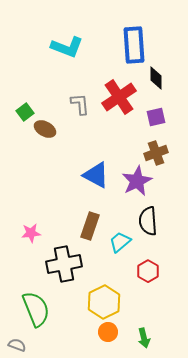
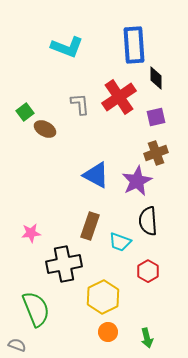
cyan trapezoid: rotated 120 degrees counterclockwise
yellow hexagon: moved 1 px left, 5 px up
green arrow: moved 3 px right
